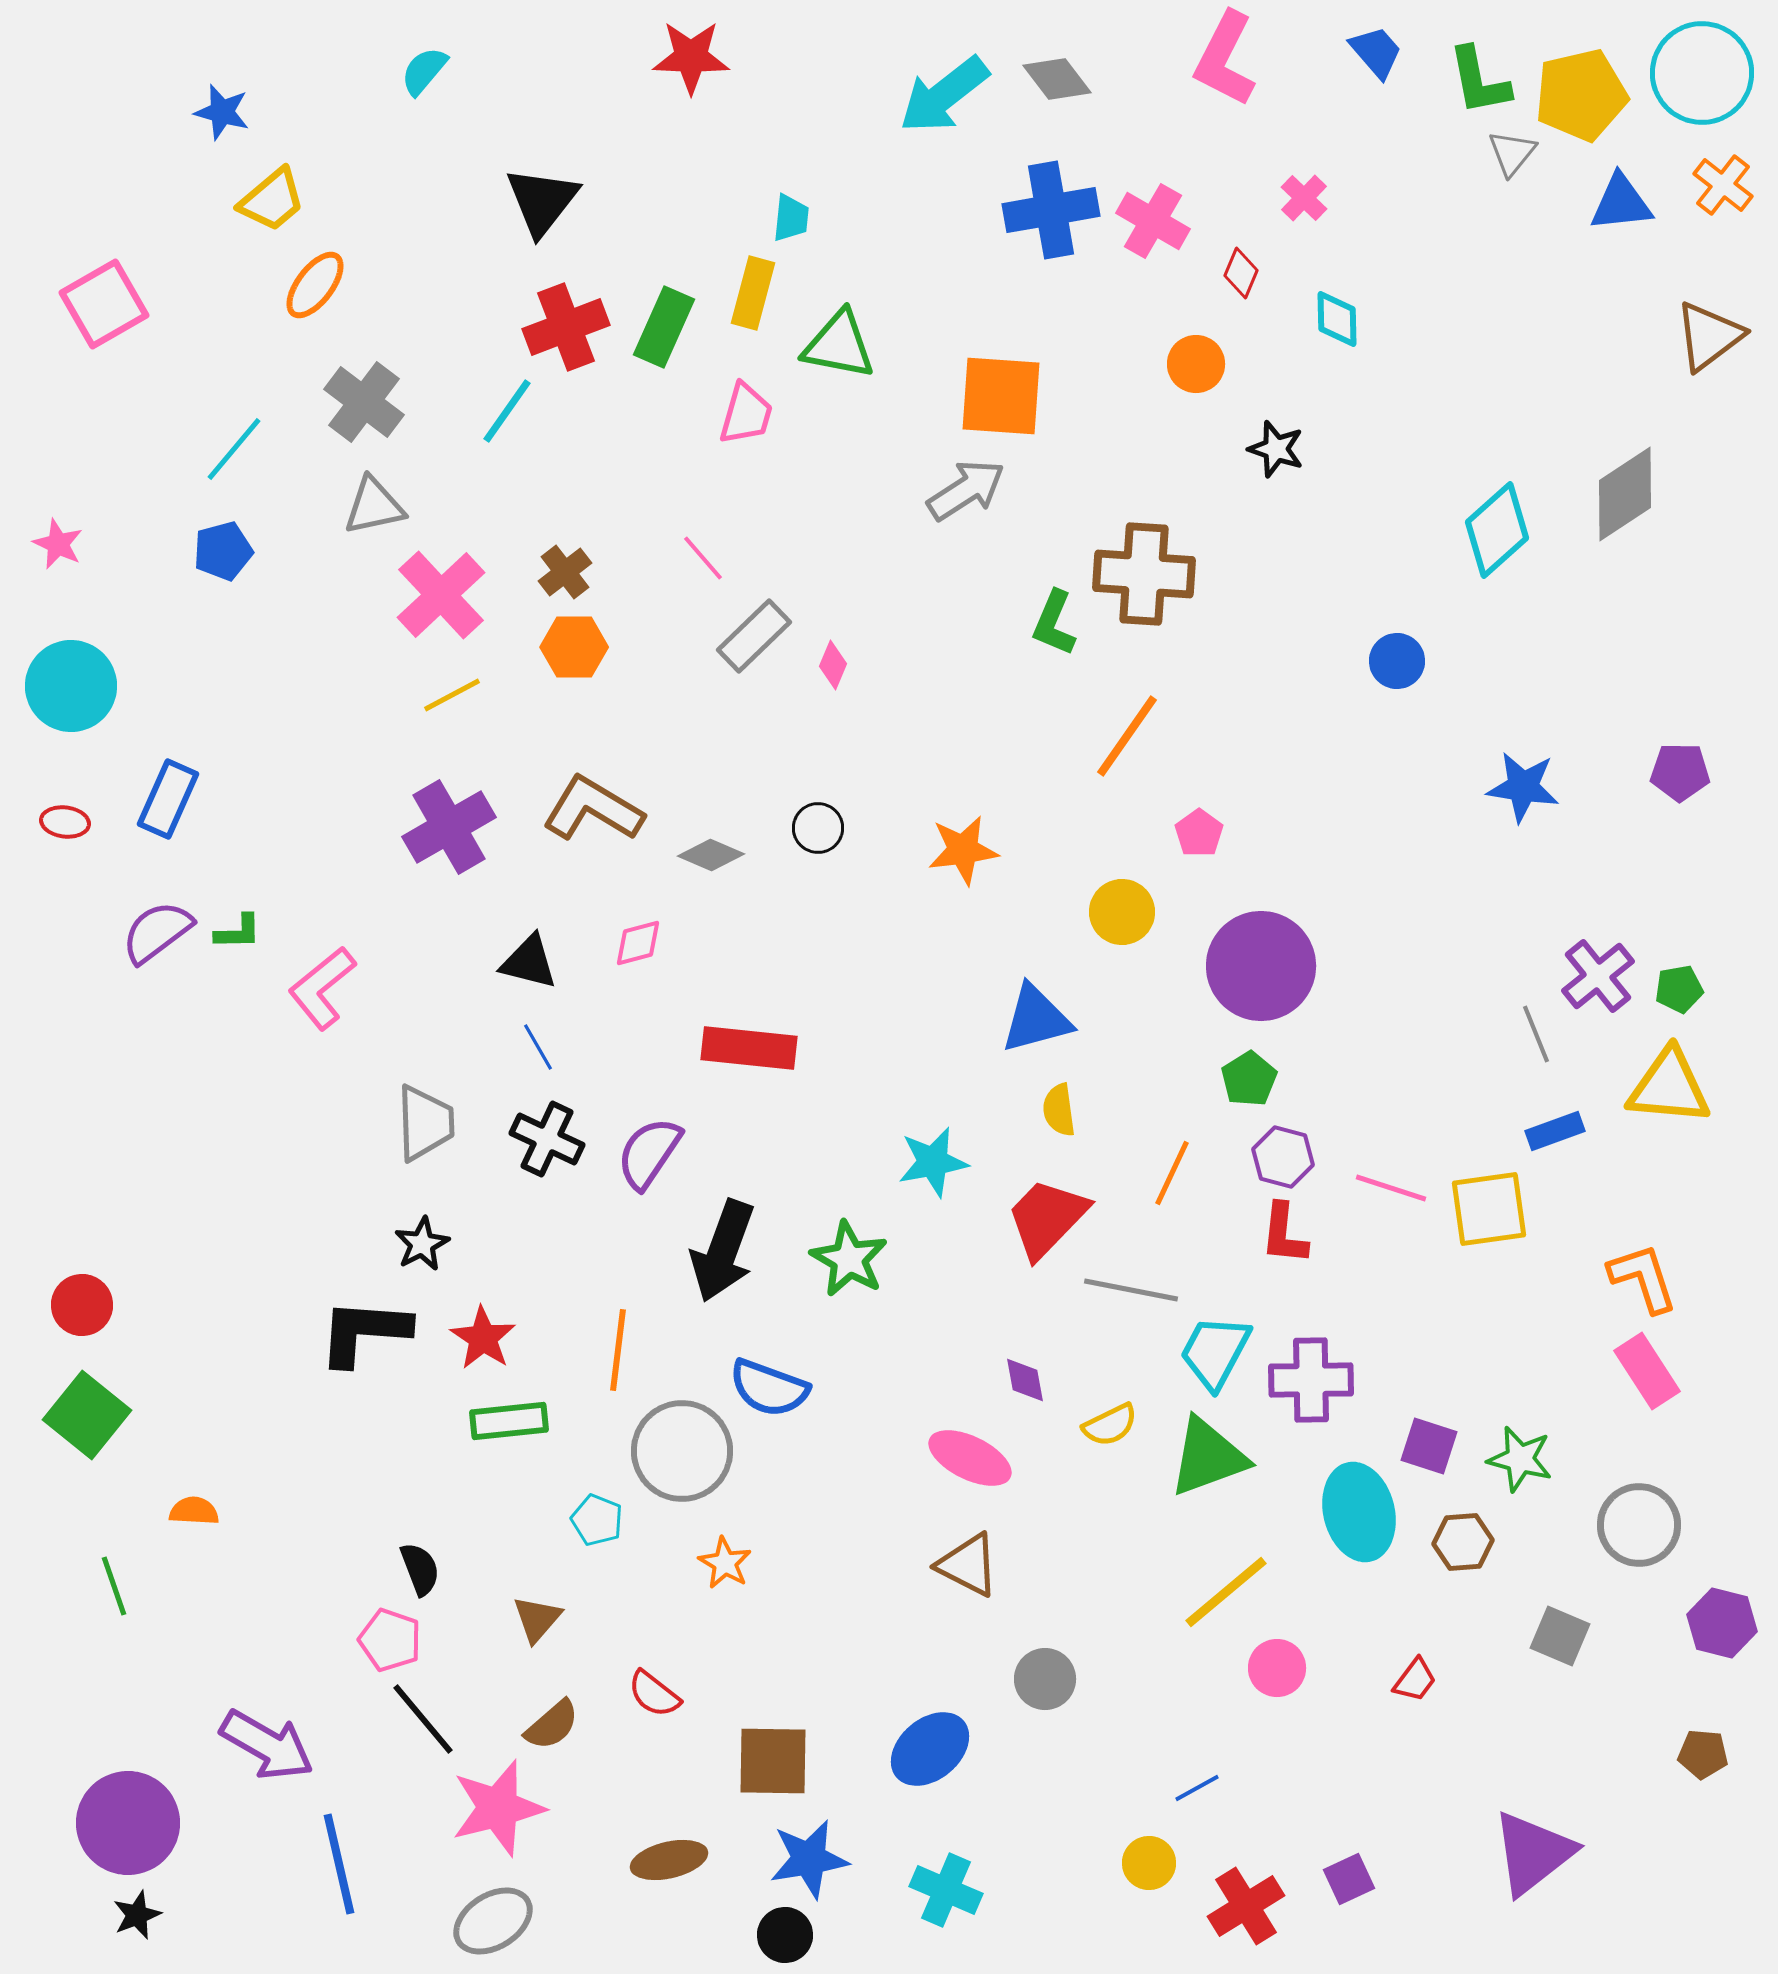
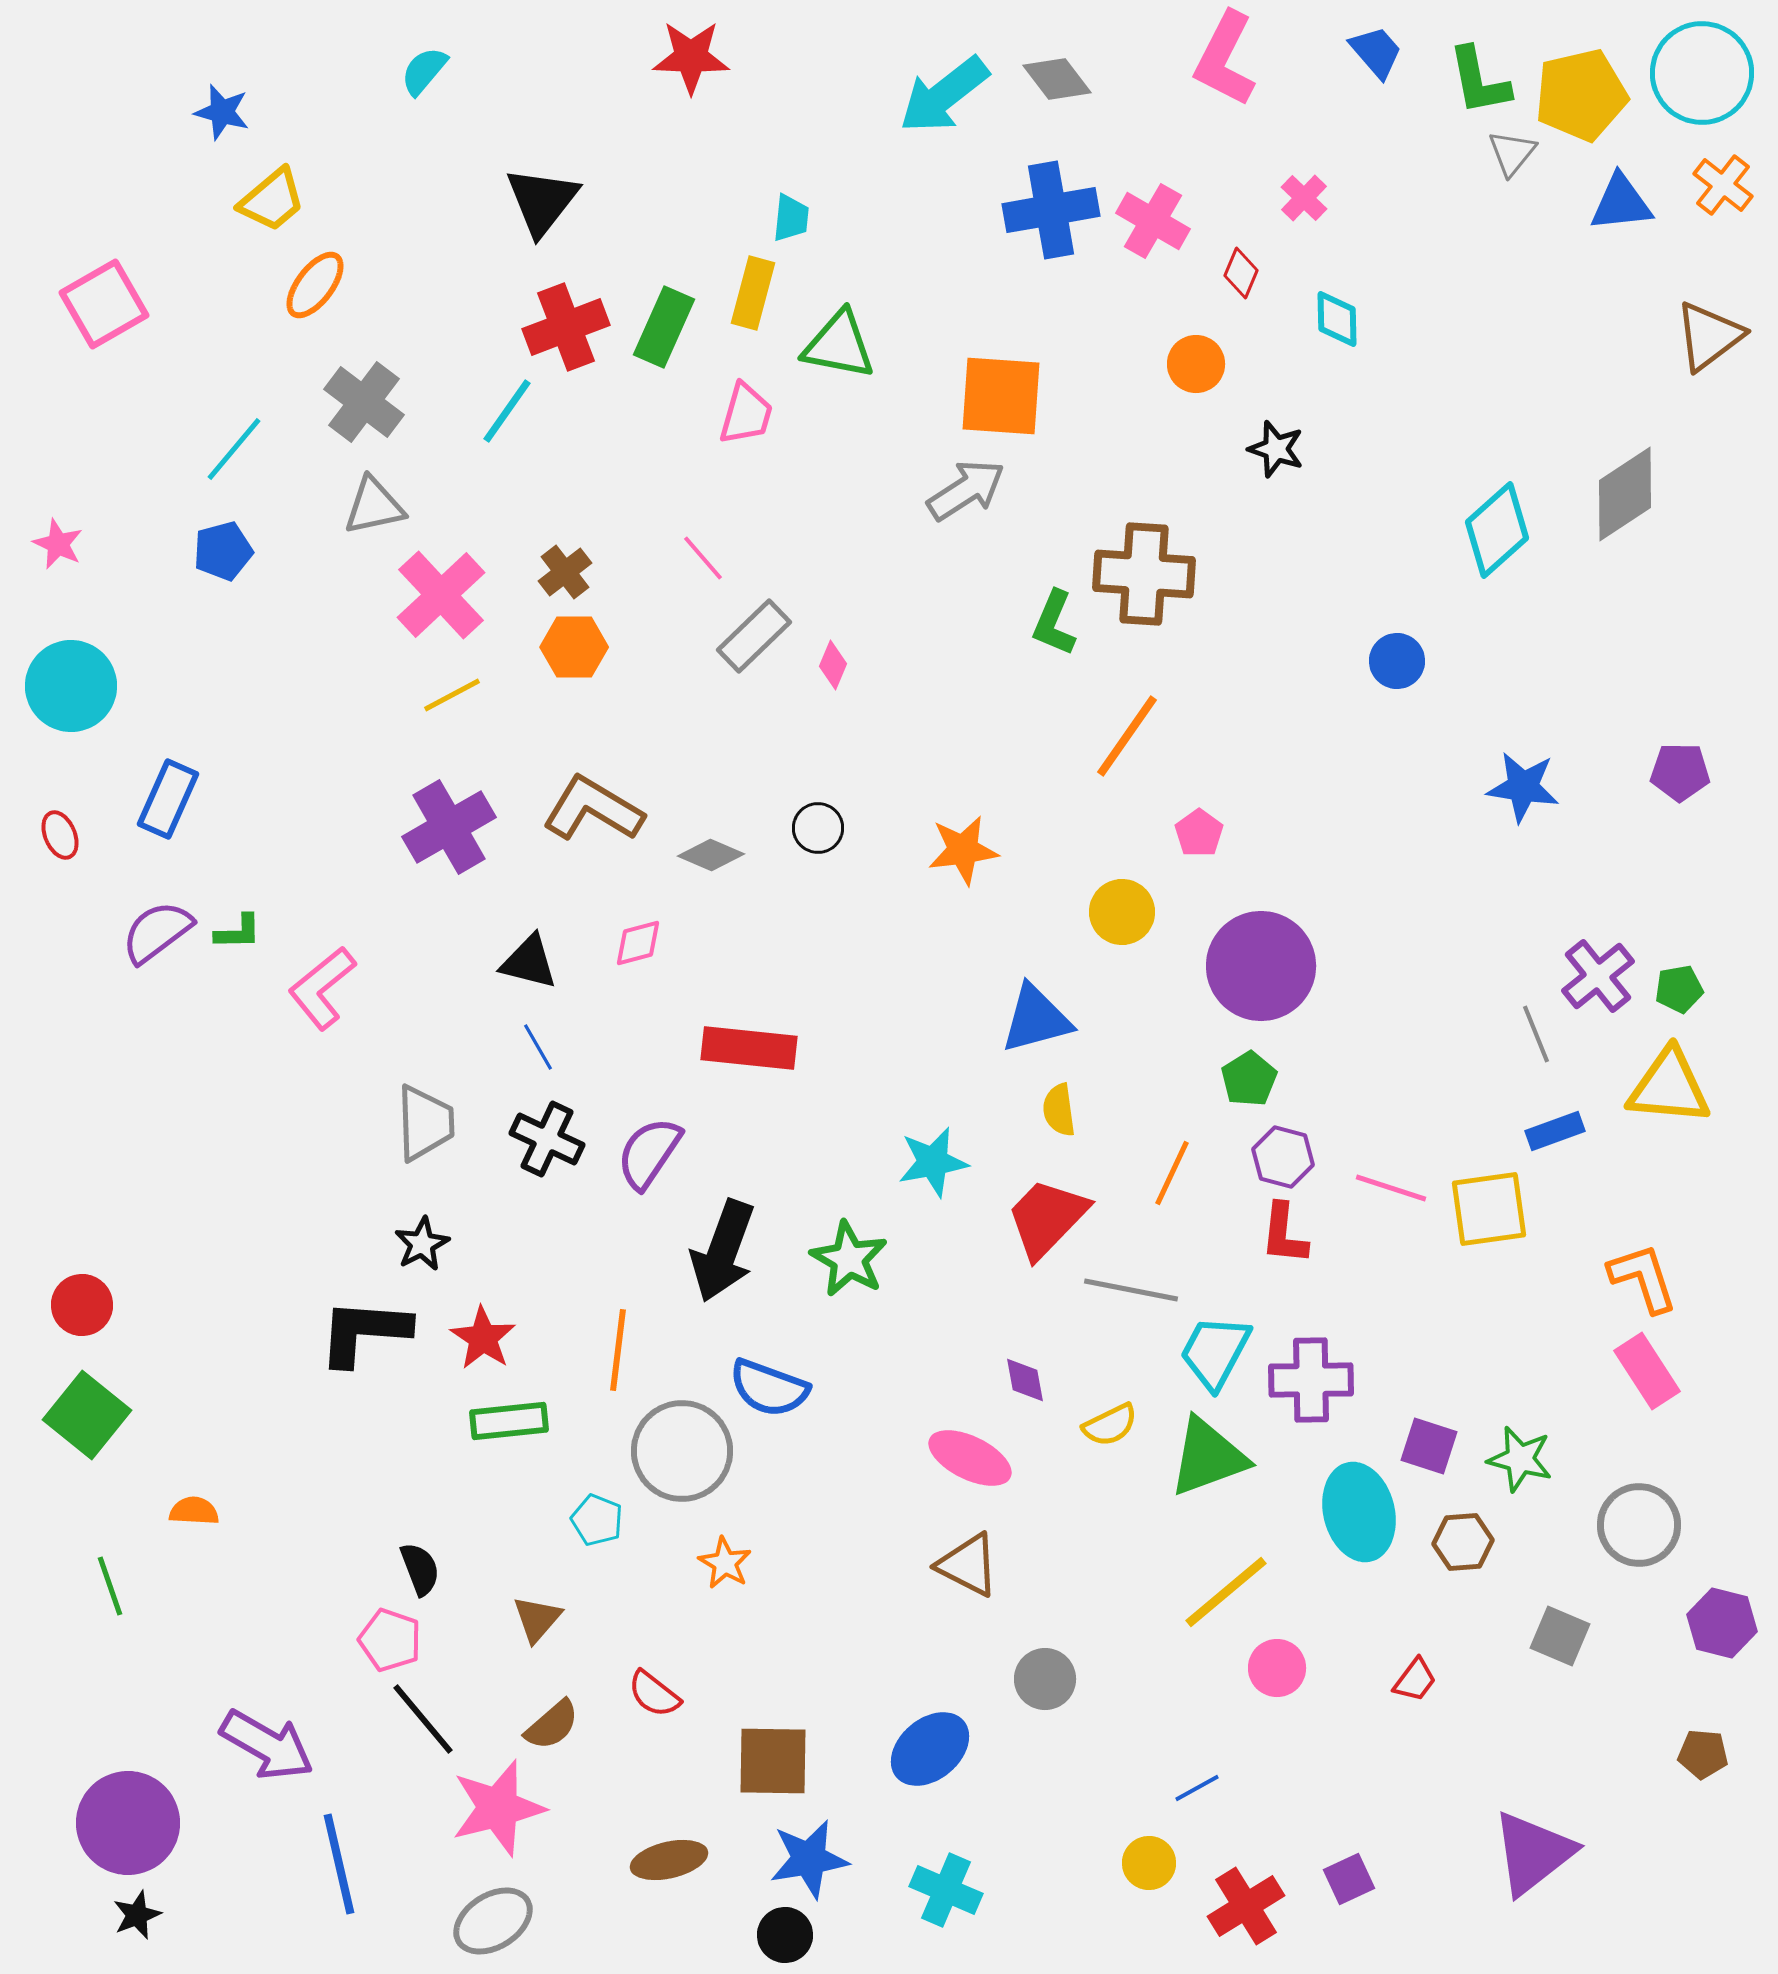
red ellipse at (65, 822): moved 5 px left, 13 px down; rotated 60 degrees clockwise
green line at (114, 1586): moved 4 px left
